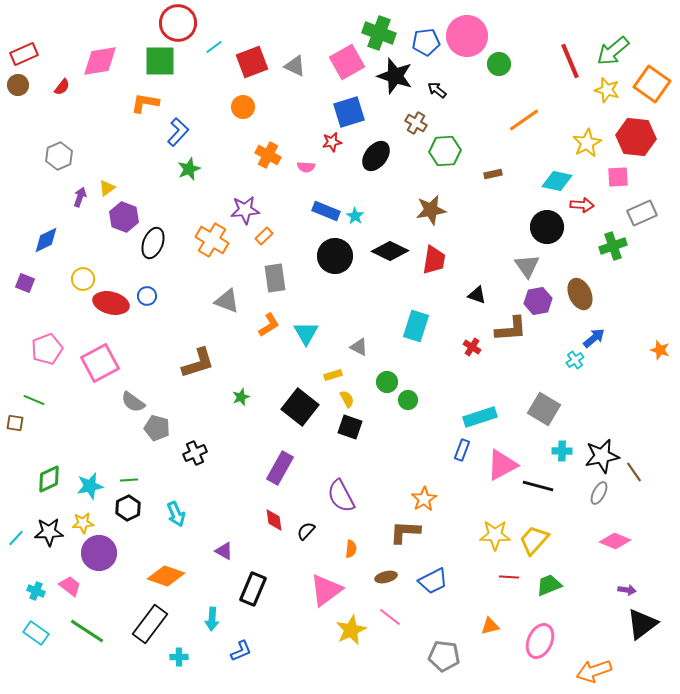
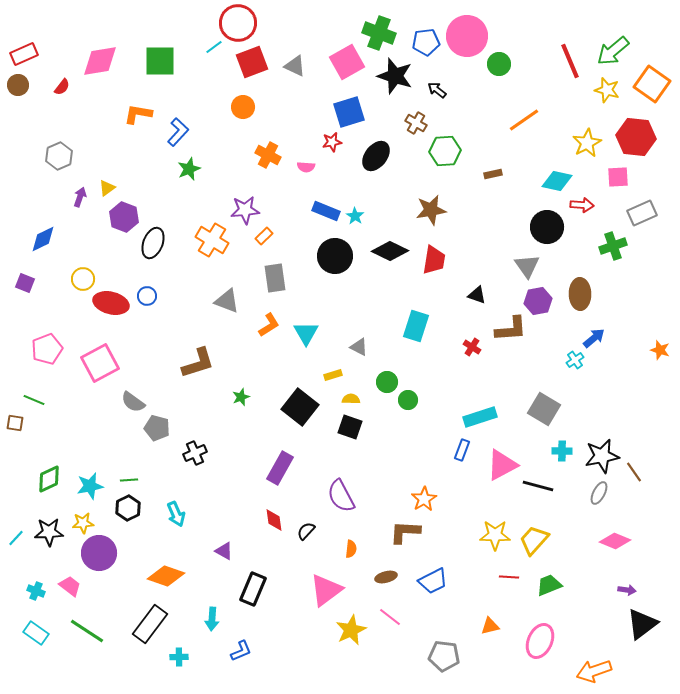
red circle at (178, 23): moved 60 px right
orange L-shape at (145, 103): moved 7 px left, 11 px down
blue diamond at (46, 240): moved 3 px left, 1 px up
brown ellipse at (580, 294): rotated 24 degrees clockwise
yellow semicircle at (347, 399): moved 4 px right; rotated 60 degrees counterclockwise
